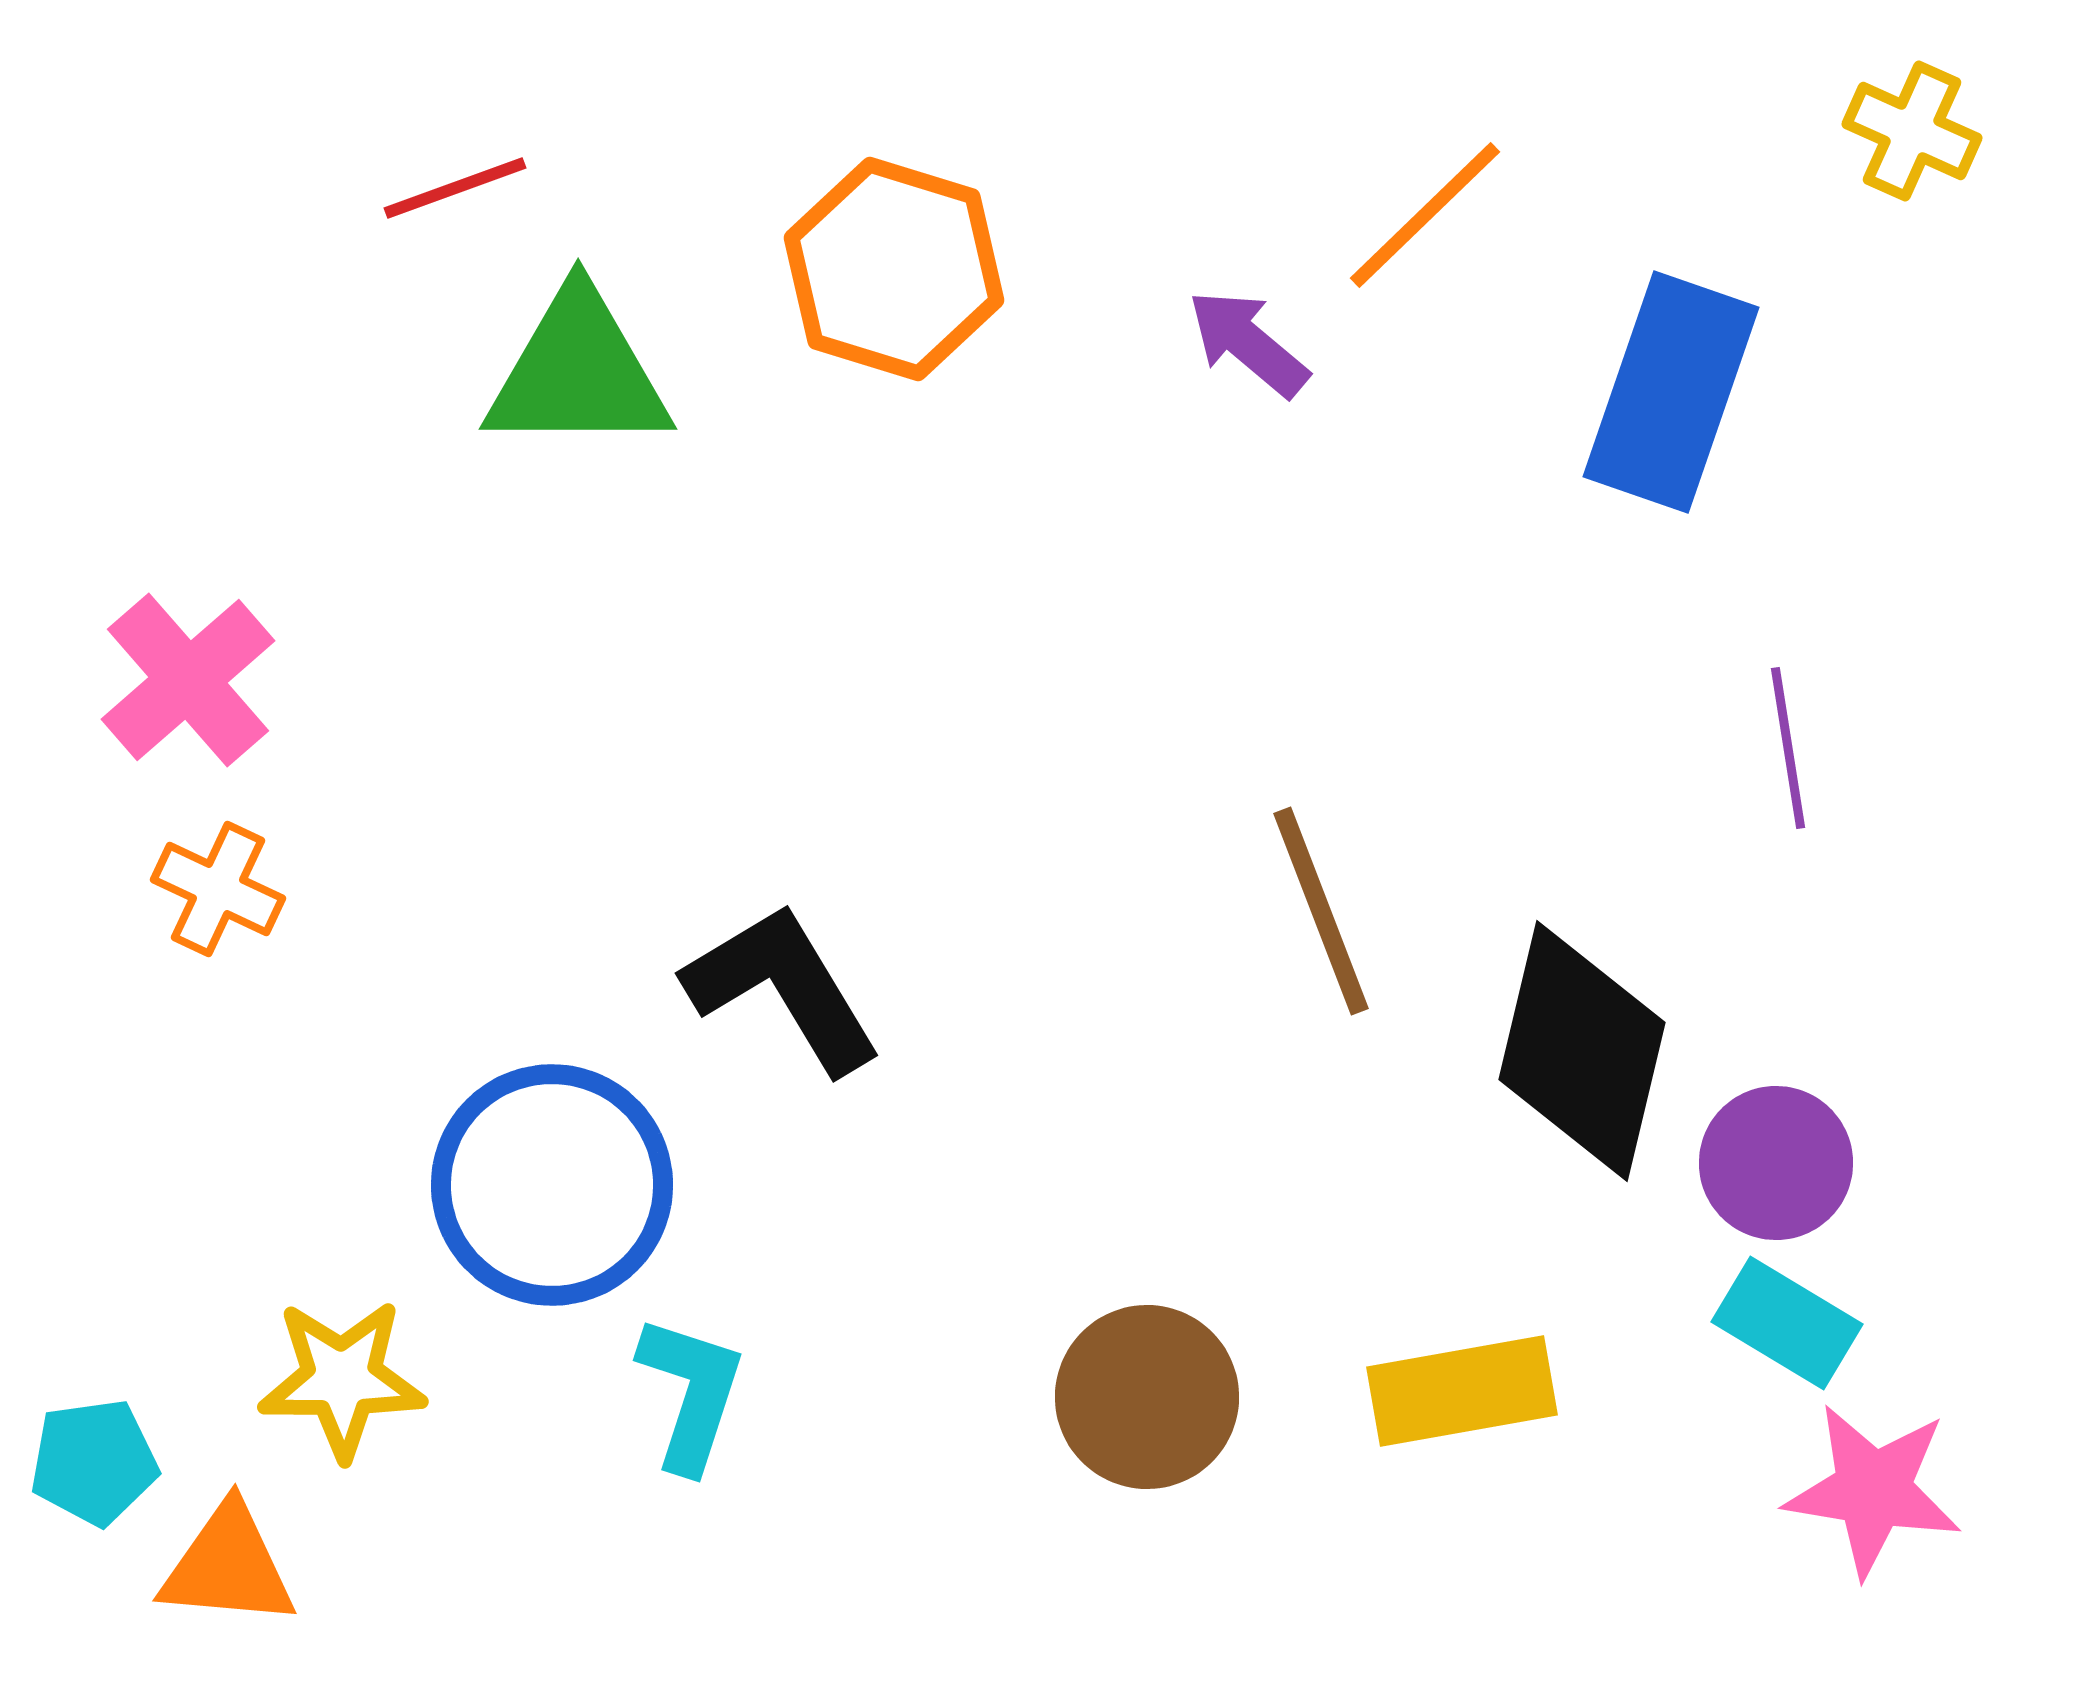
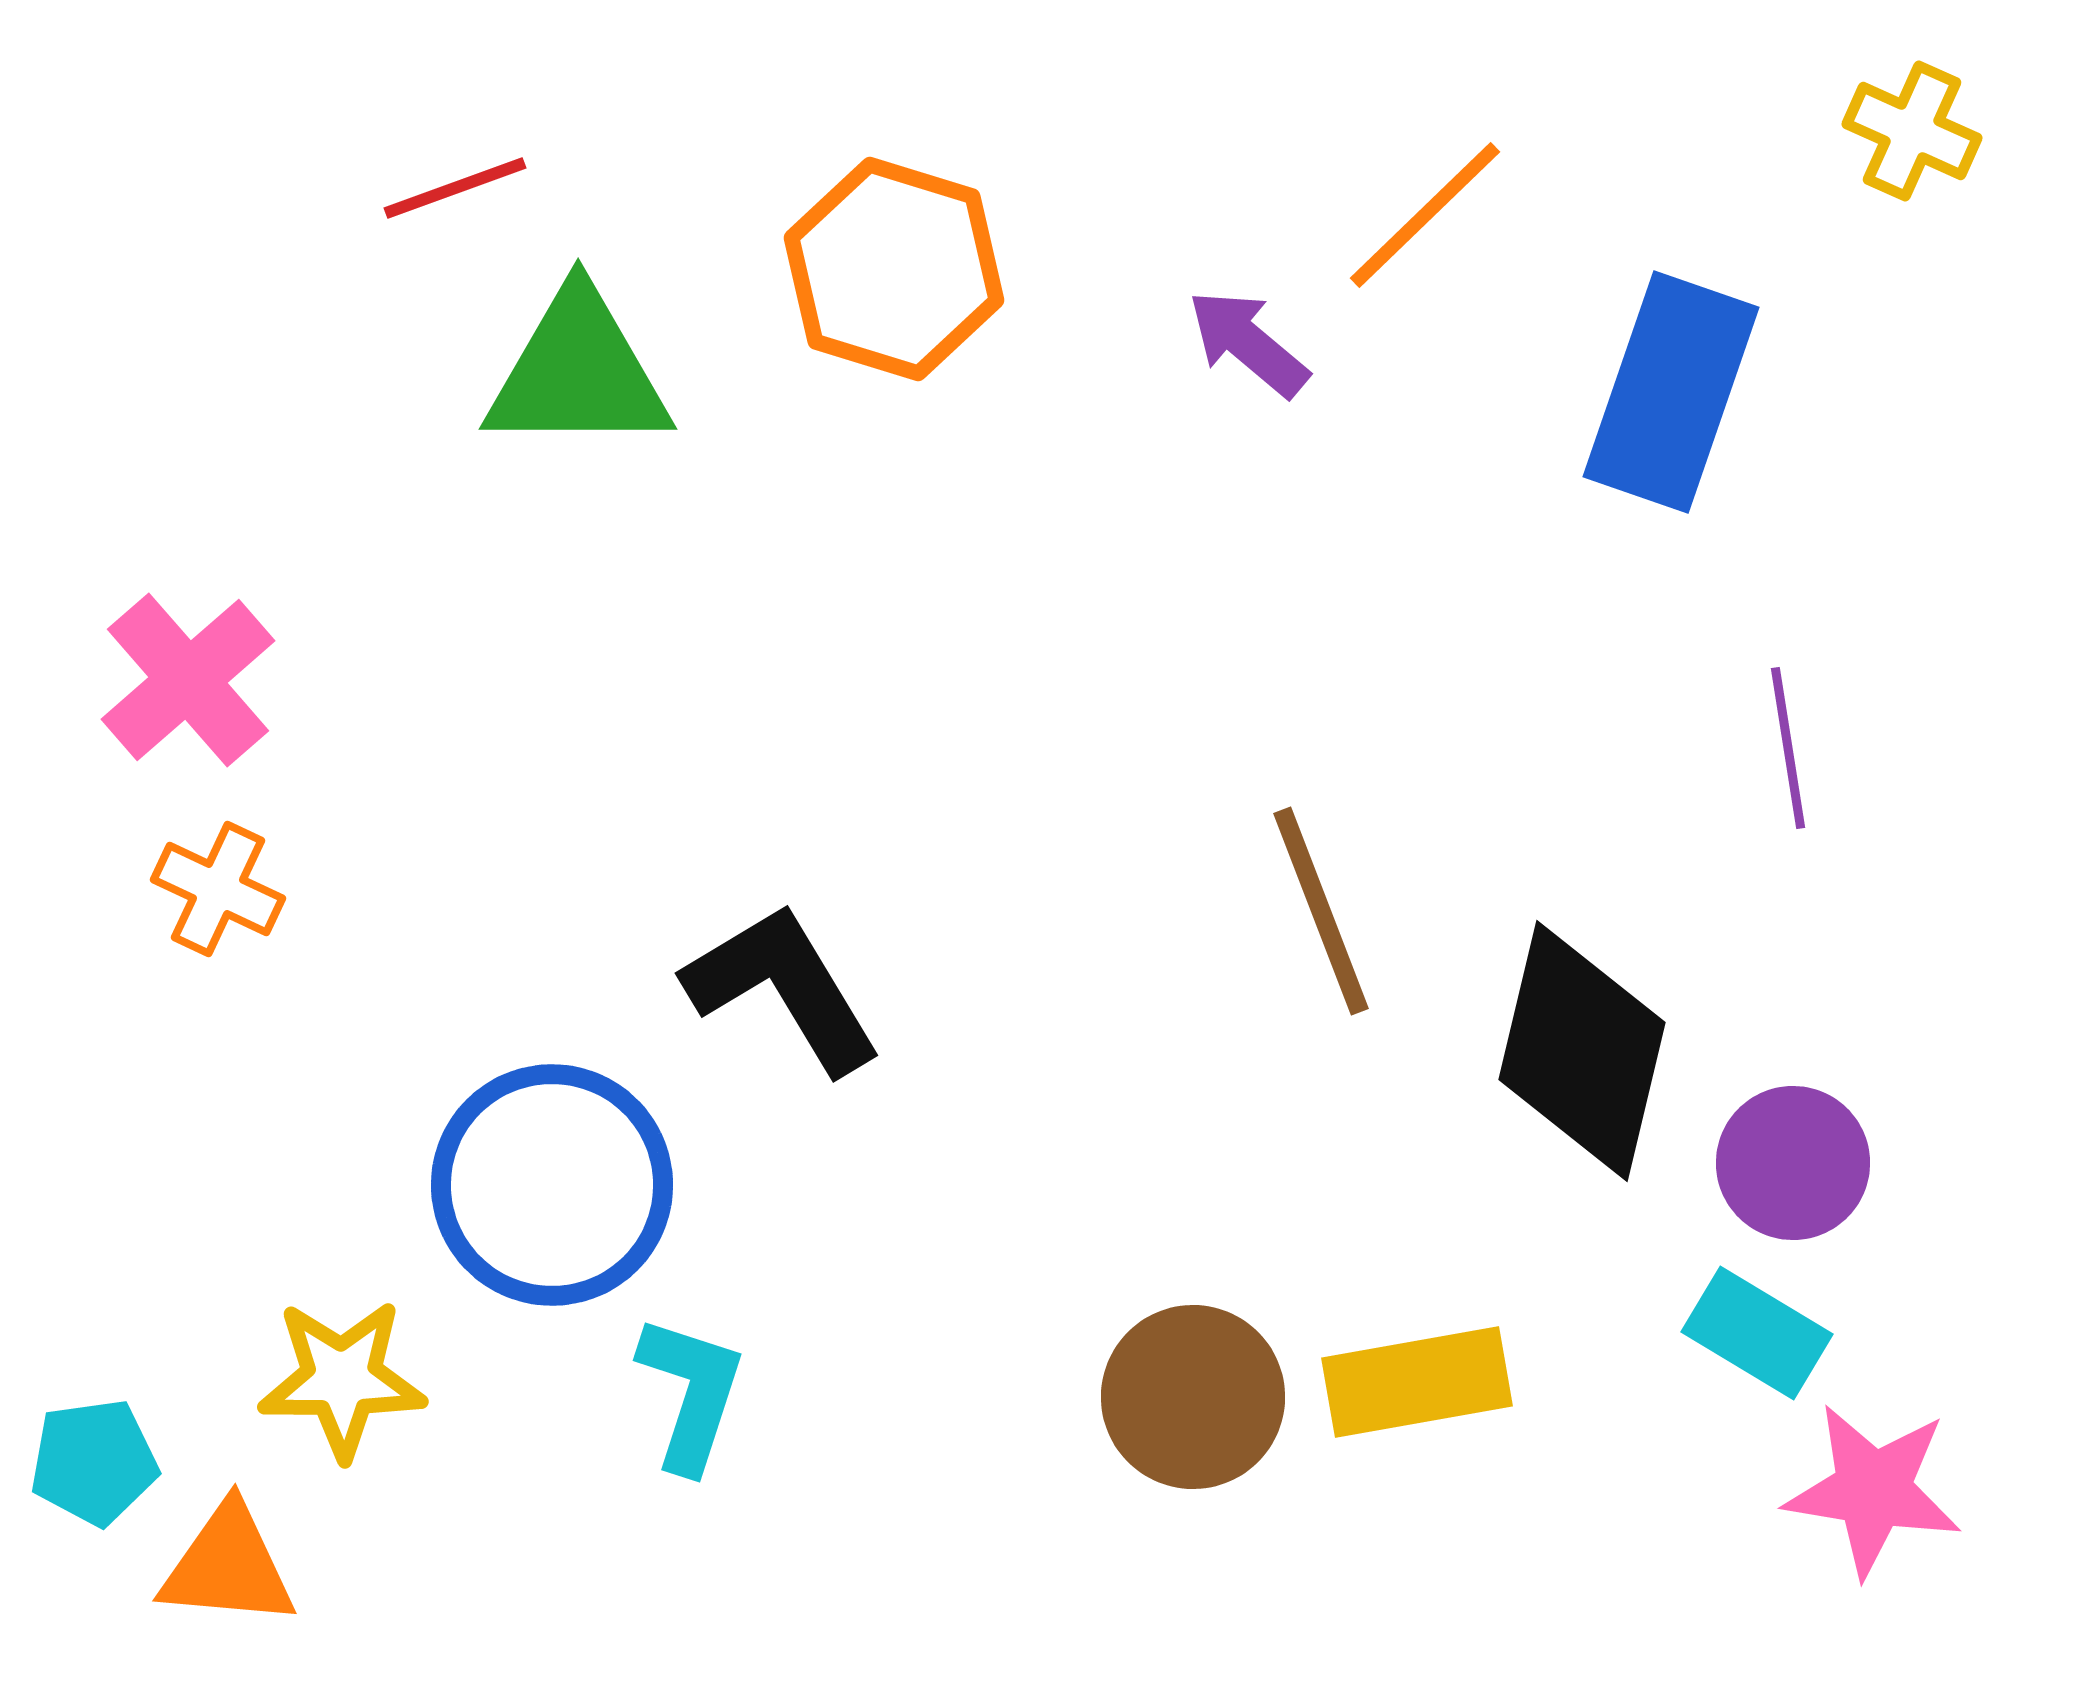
purple circle: moved 17 px right
cyan rectangle: moved 30 px left, 10 px down
yellow rectangle: moved 45 px left, 9 px up
brown circle: moved 46 px right
